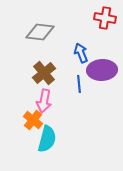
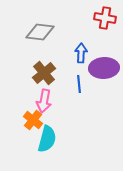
blue arrow: rotated 24 degrees clockwise
purple ellipse: moved 2 px right, 2 px up
